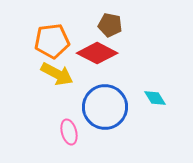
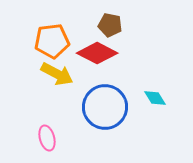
pink ellipse: moved 22 px left, 6 px down
